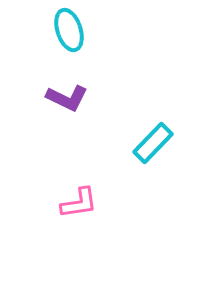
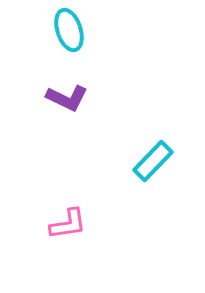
cyan rectangle: moved 18 px down
pink L-shape: moved 11 px left, 21 px down
